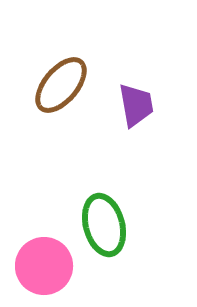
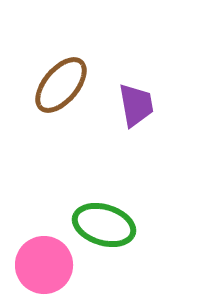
green ellipse: rotated 58 degrees counterclockwise
pink circle: moved 1 px up
